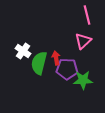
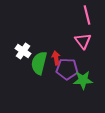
pink triangle: rotated 24 degrees counterclockwise
